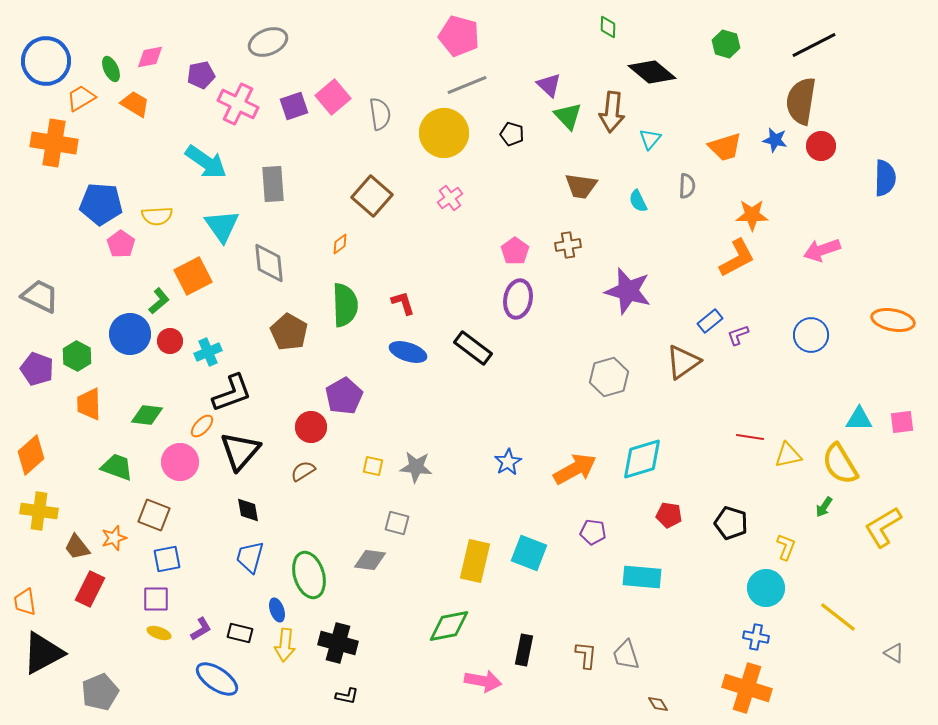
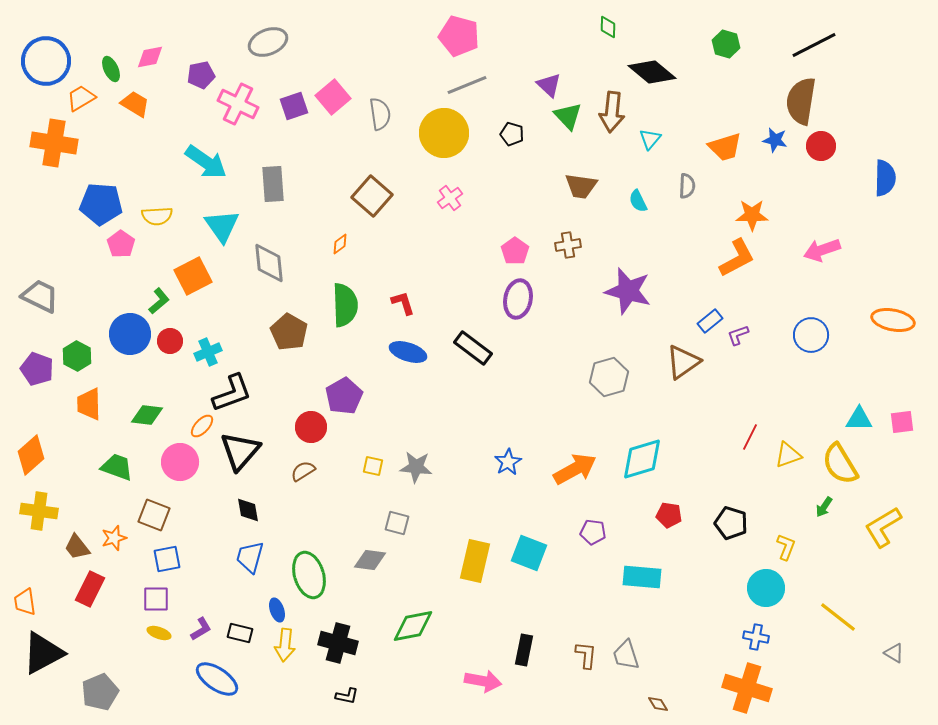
red line at (750, 437): rotated 72 degrees counterclockwise
yellow triangle at (788, 455): rotated 8 degrees counterclockwise
green diamond at (449, 626): moved 36 px left
